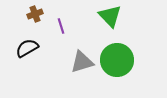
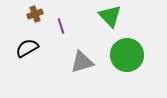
green circle: moved 10 px right, 5 px up
